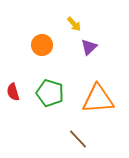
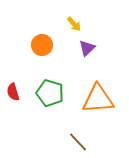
purple triangle: moved 2 px left, 1 px down
brown line: moved 3 px down
